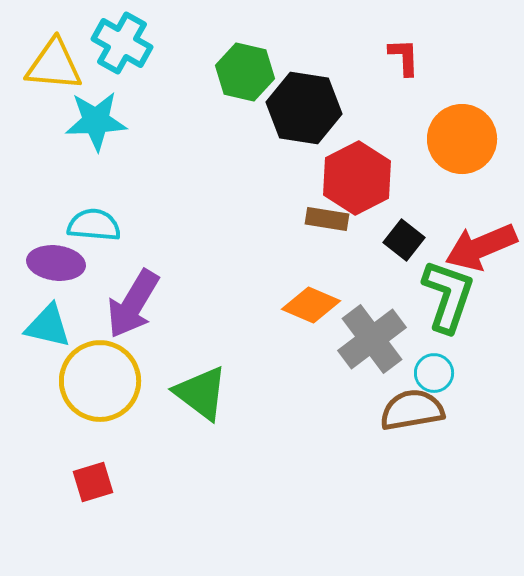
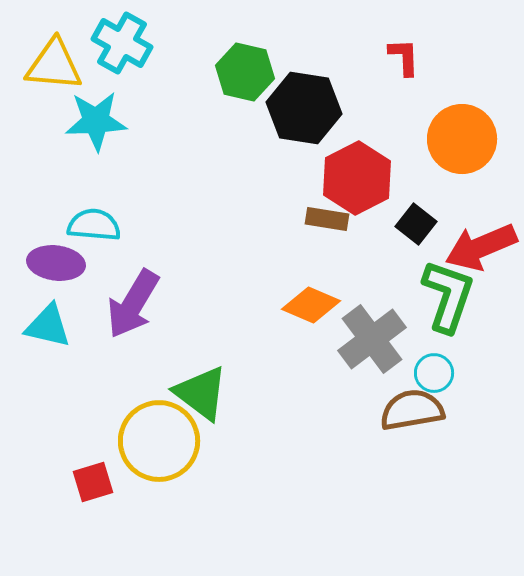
black square: moved 12 px right, 16 px up
yellow circle: moved 59 px right, 60 px down
